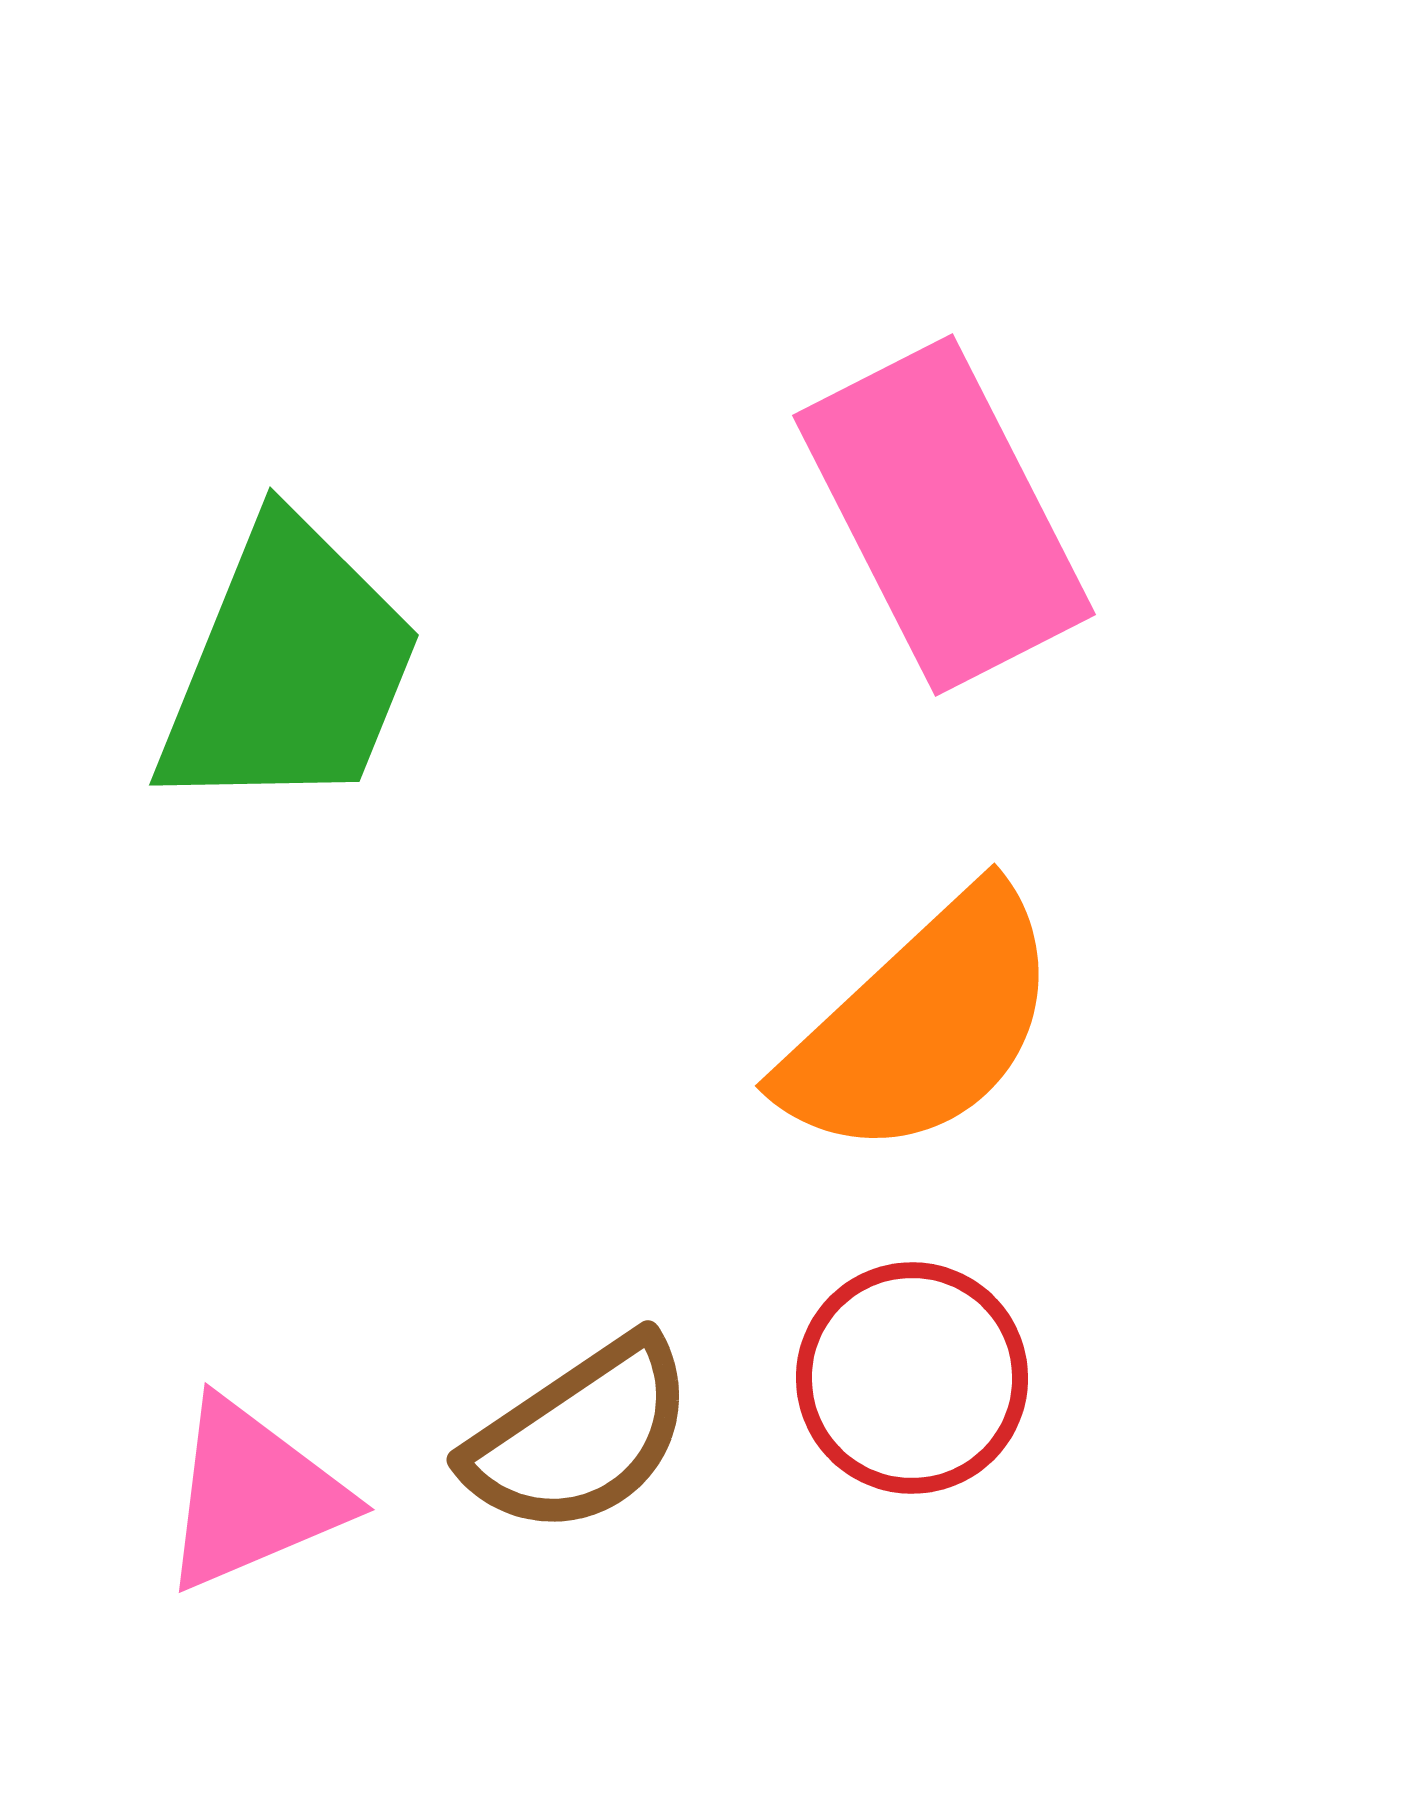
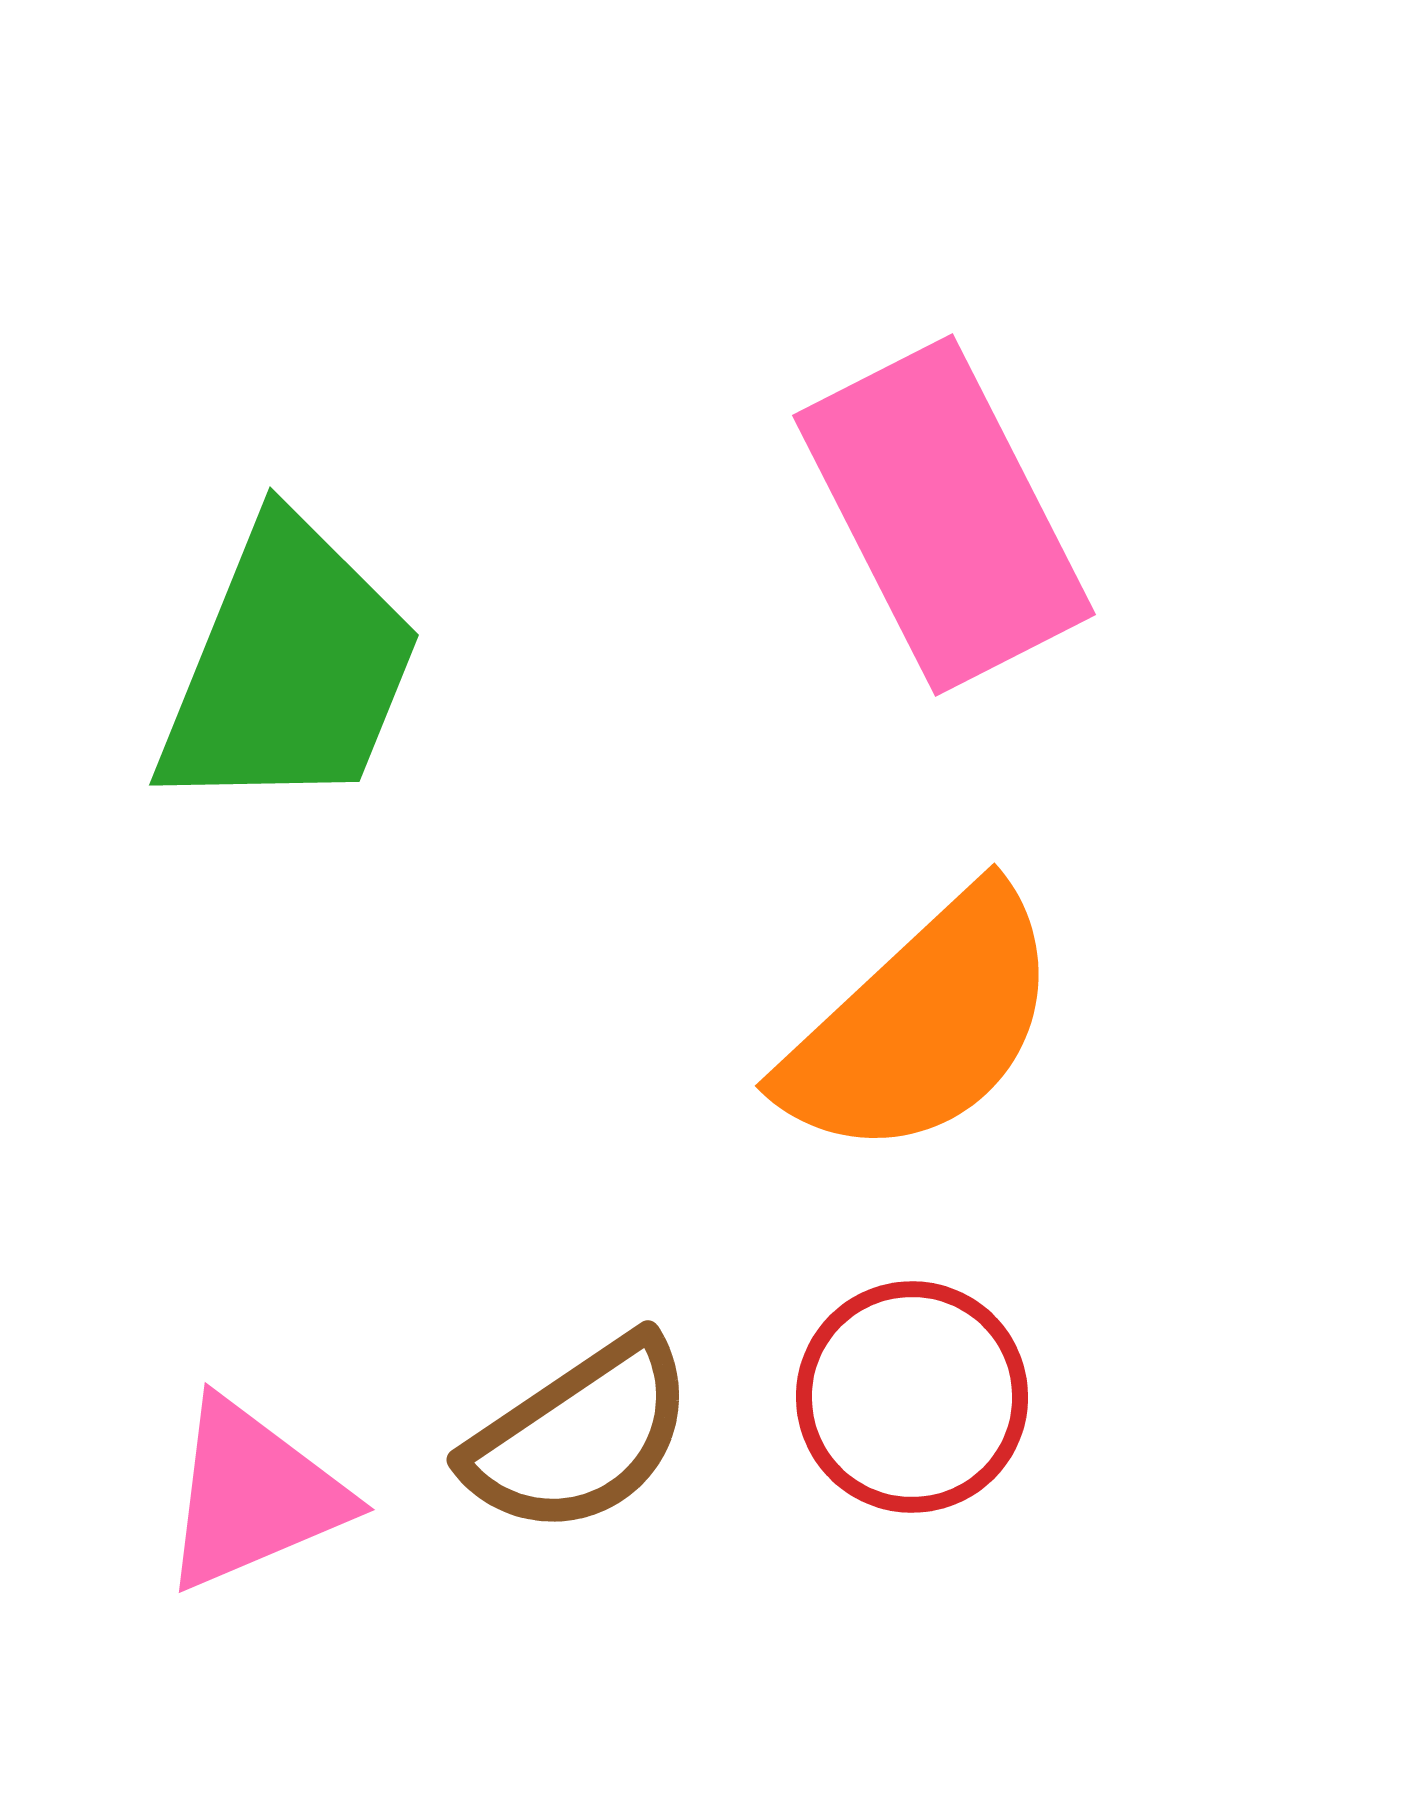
red circle: moved 19 px down
